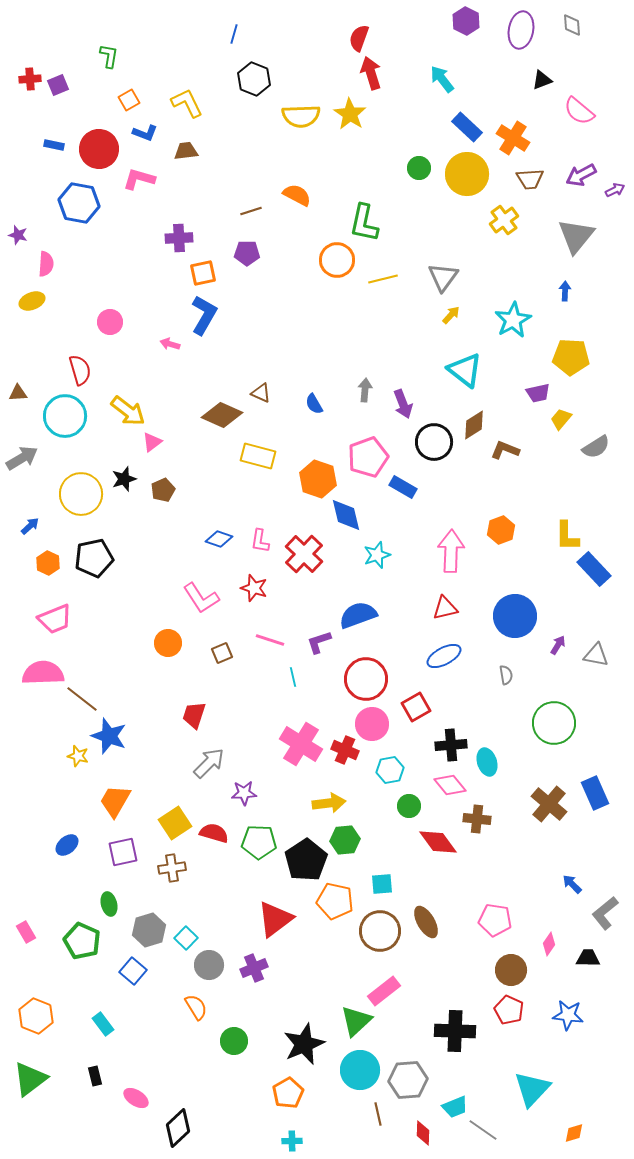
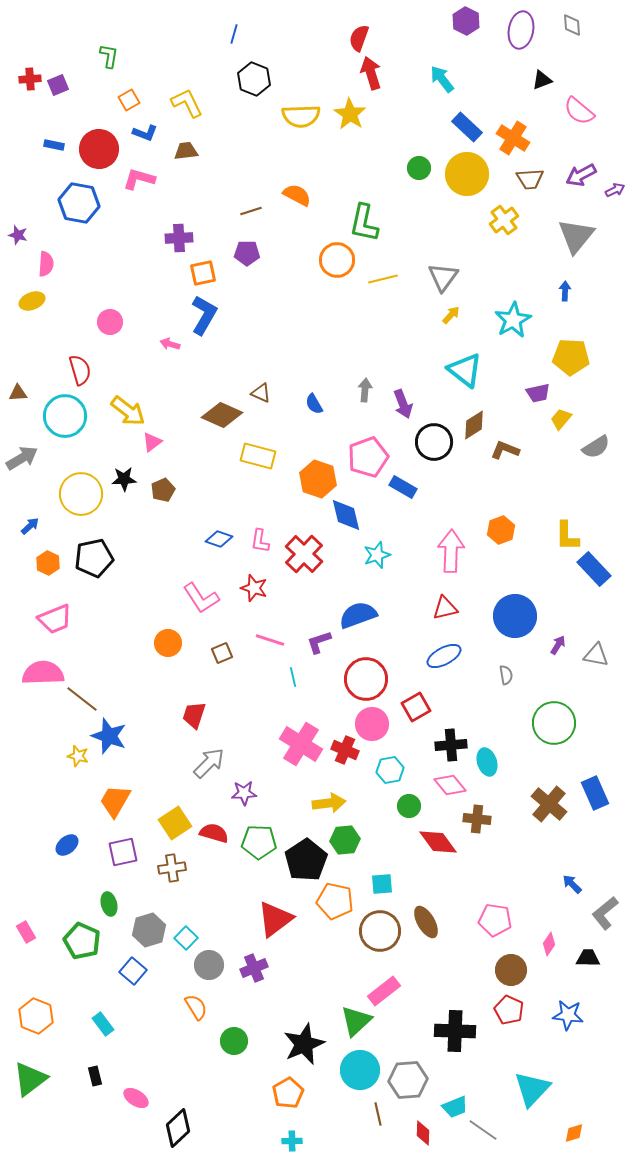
black star at (124, 479): rotated 15 degrees clockwise
